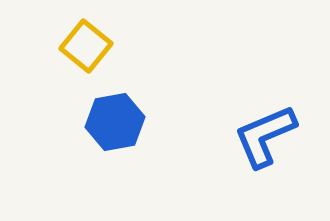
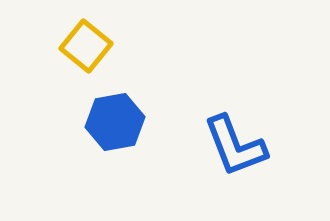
blue L-shape: moved 30 px left, 10 px down; rotated 88 degrees counterclockwise
